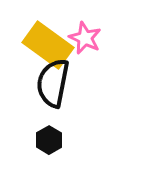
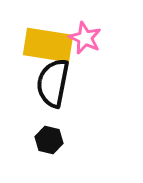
yellow rectangle: rotated 27 degrees counterclockwise
black hexagon: rotated 16 degrees counterclockwise
